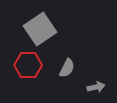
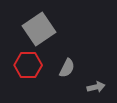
gray square: moved 1 px left
